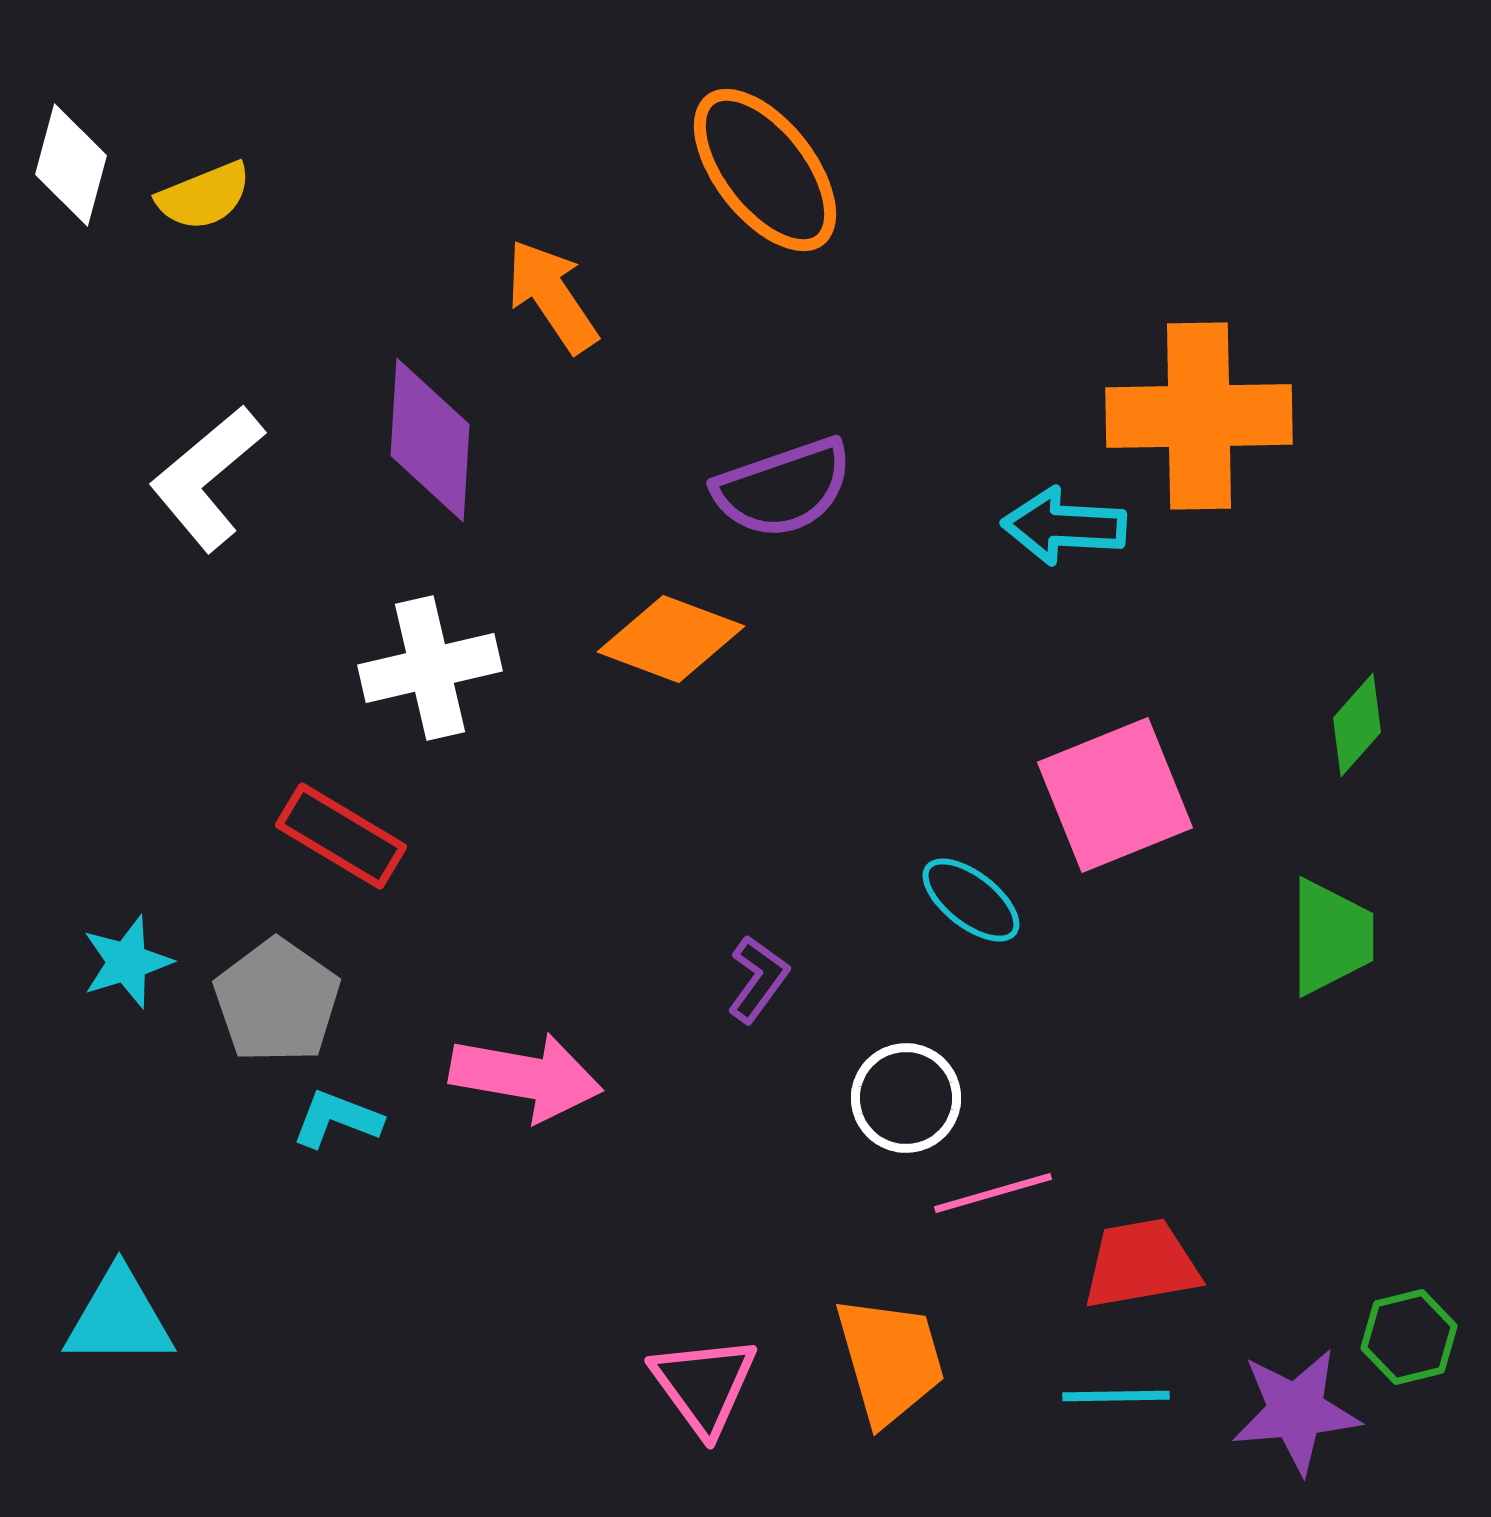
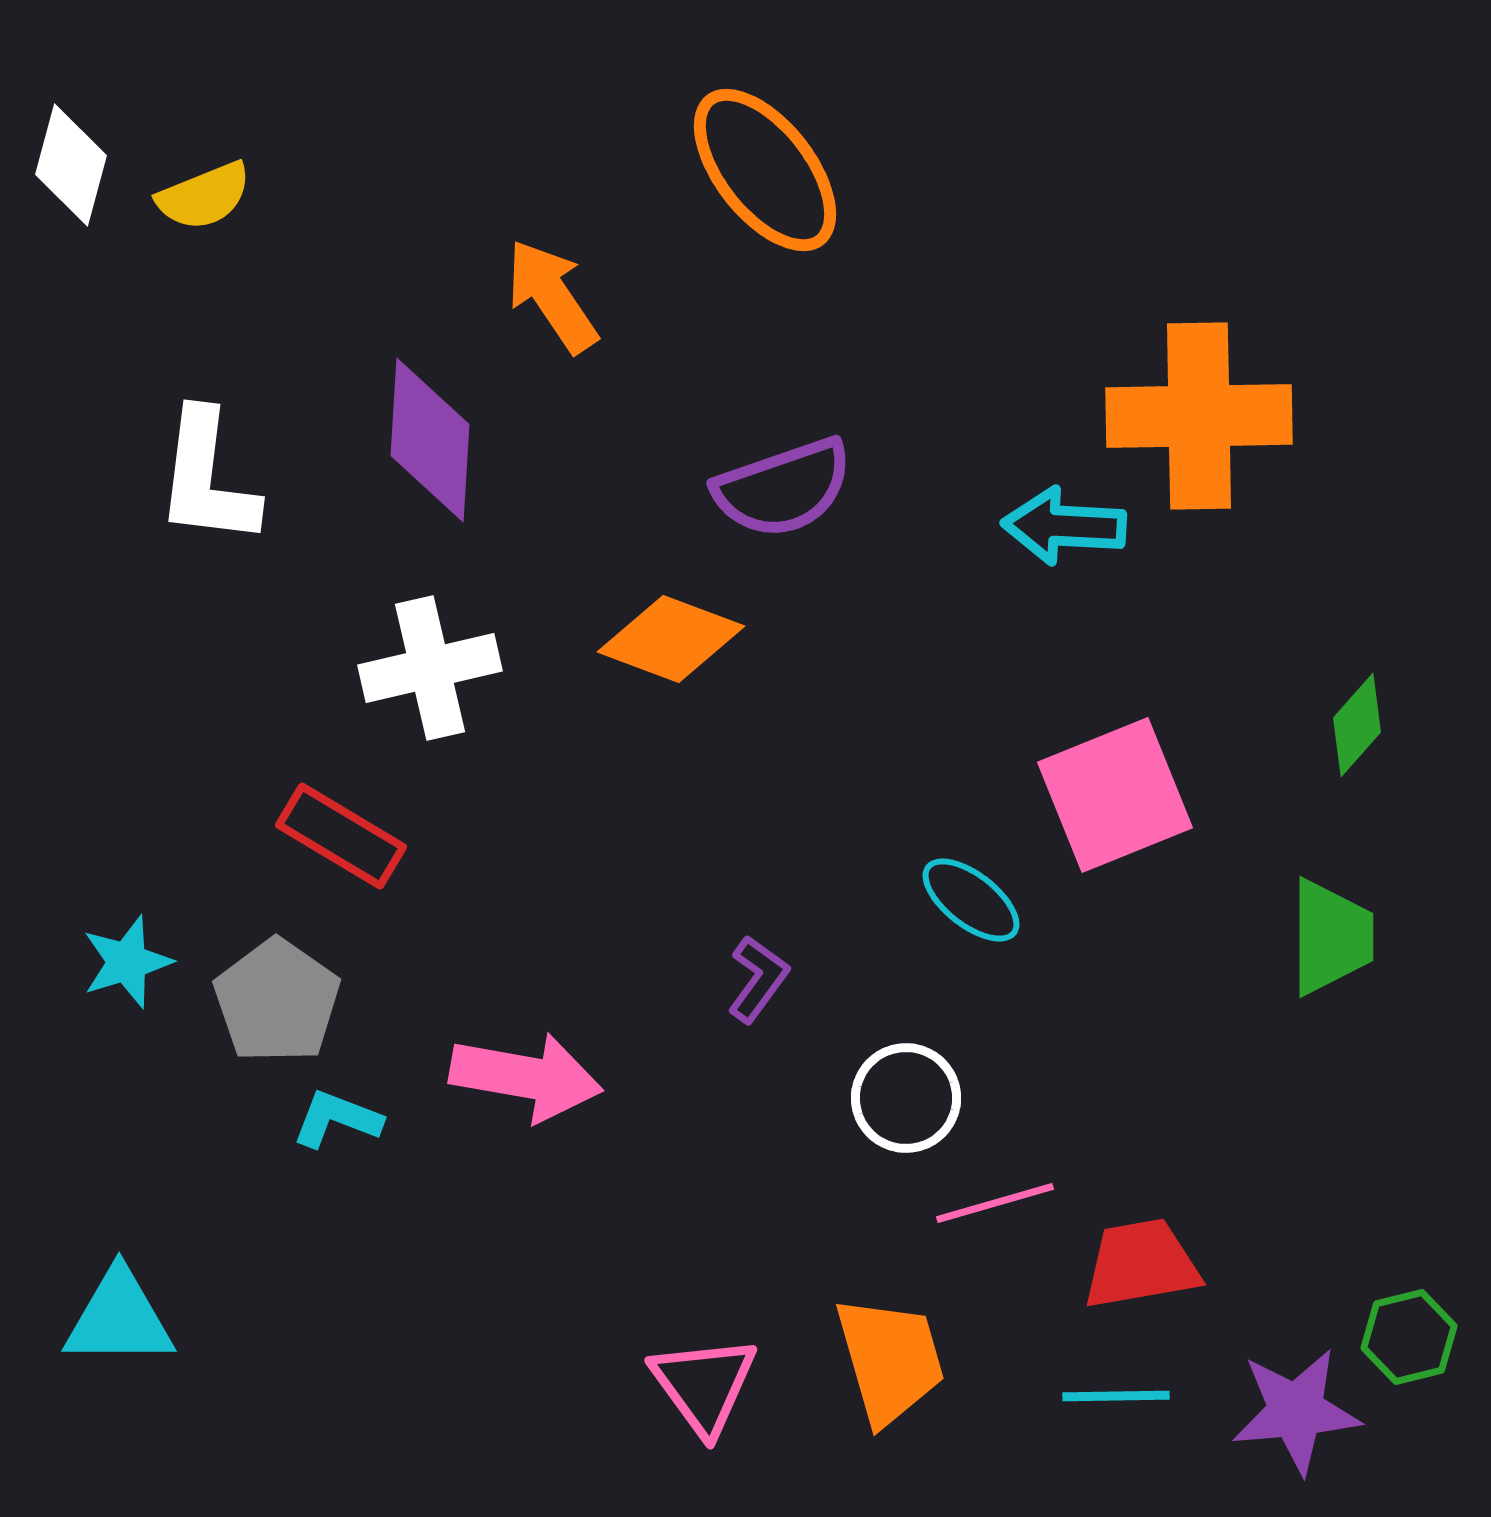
white L-shape: rotated 43 degrees counterclockwise
pink line: moved 2 px right, 10 px down
